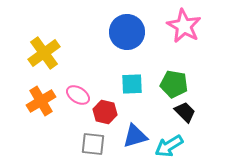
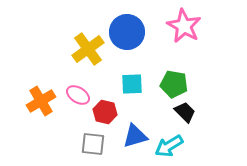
yellow cross: moved 44 px right, 4 px up
